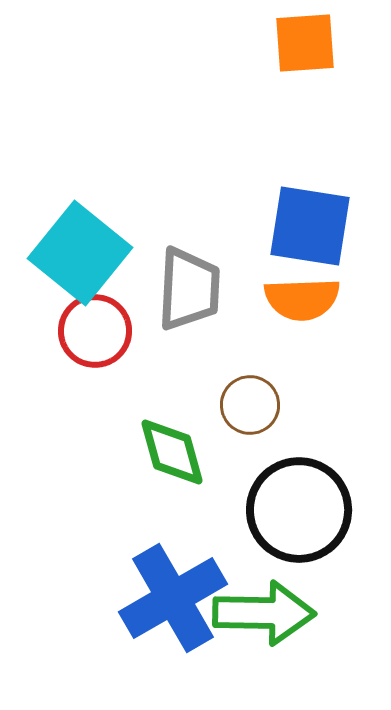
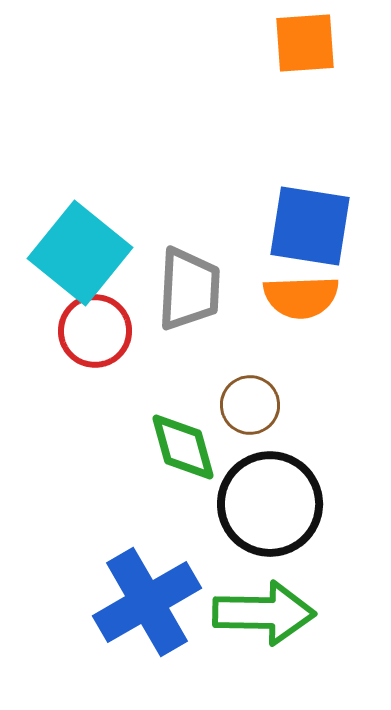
orange semicircle: moved 1 px left, 2 px up
green diamond: moved 11 px right, 5 px up
black circle: moved 29 px left, 6 px up
blue cross: moved 26 px left, 4 px down
